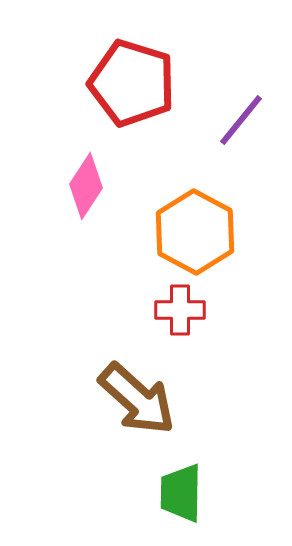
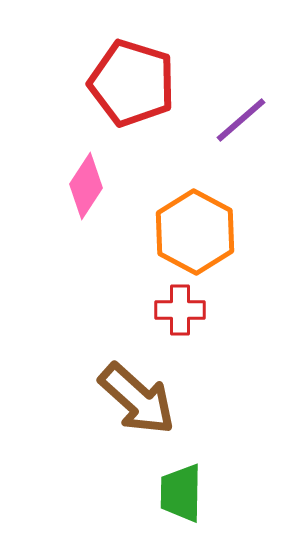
purple line: rotated 10 degrees clockwise
